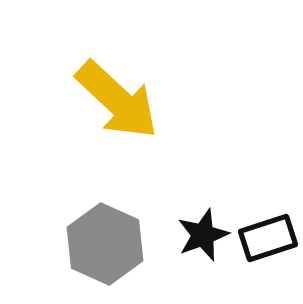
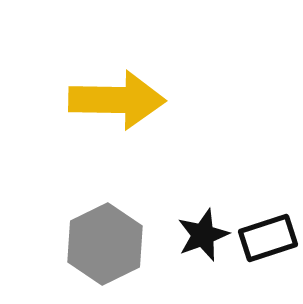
yellow arrow: rotated 42 degrees counterclockwise
gray hexagon: rotated 10 degrees clockwise
